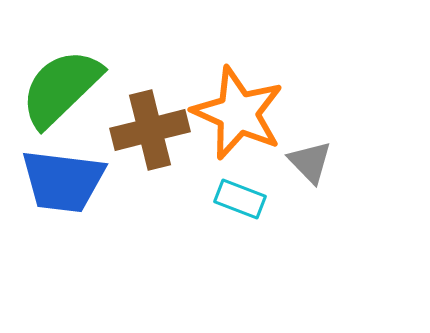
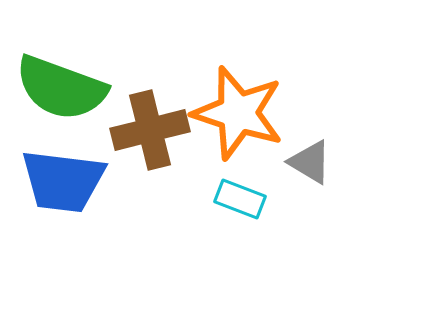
green semicircle: rotated 116 degrees counterclockwise
orange star: rotated 6 degrees counterclockwise
gray triangle: rotated 15 degrees counterclockwise
